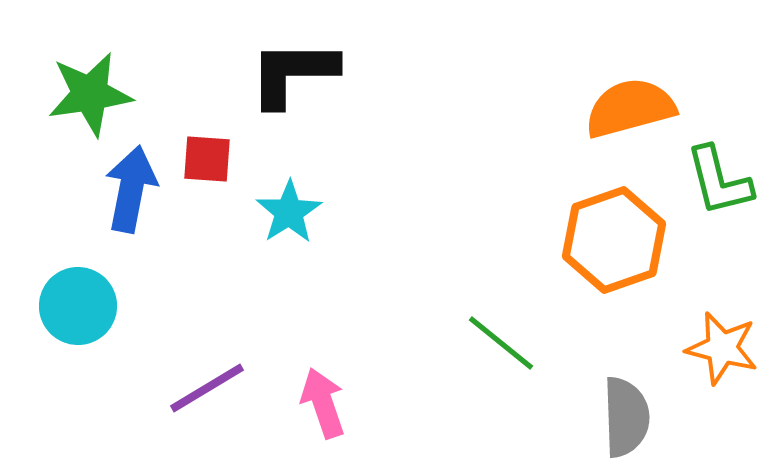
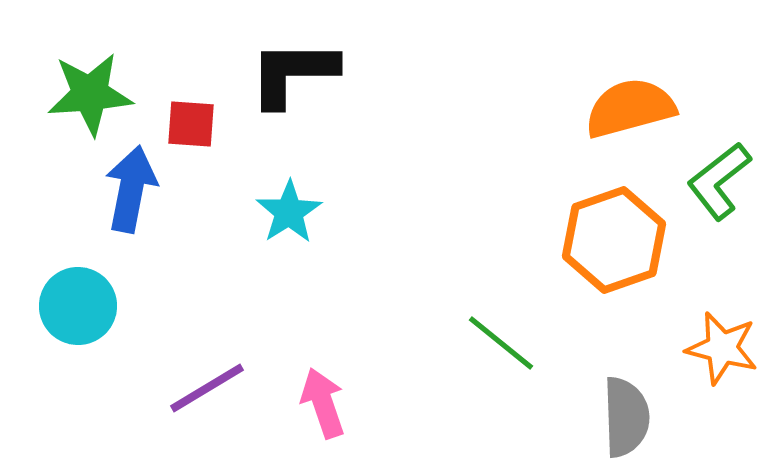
green star: rotated 4 degrees clockwise
red square: moved 16 px left, 35 px up
green L-shape: rotated 66 degrees clockwise
